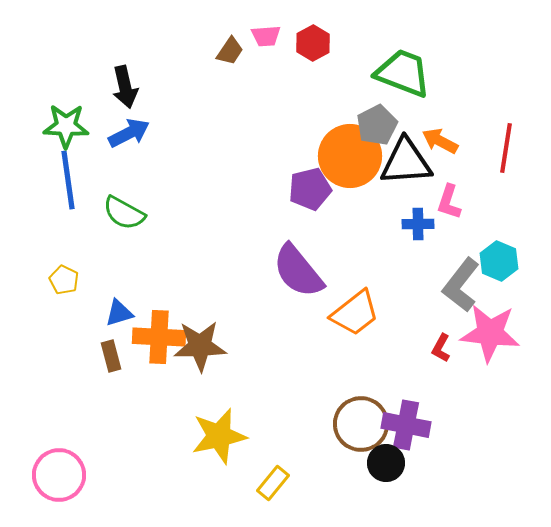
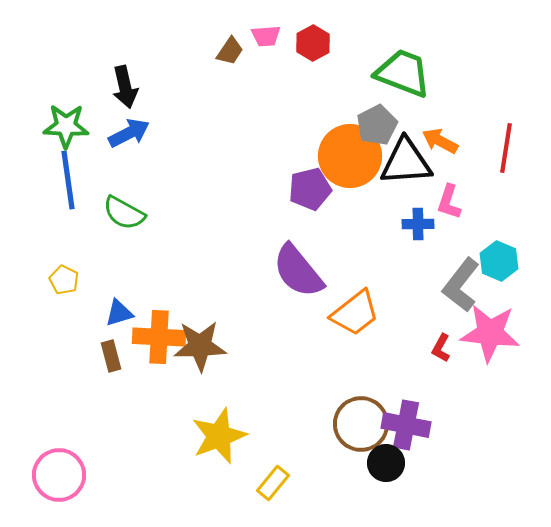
yellow star: rotated 8 degrees counterclockwise
